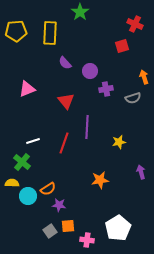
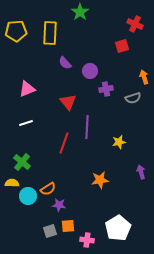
red triangle: moved 2 px right, 1 px down
white line: moved 7 px left, 18 px up
gray square: rotated 16 degrees clockwise
